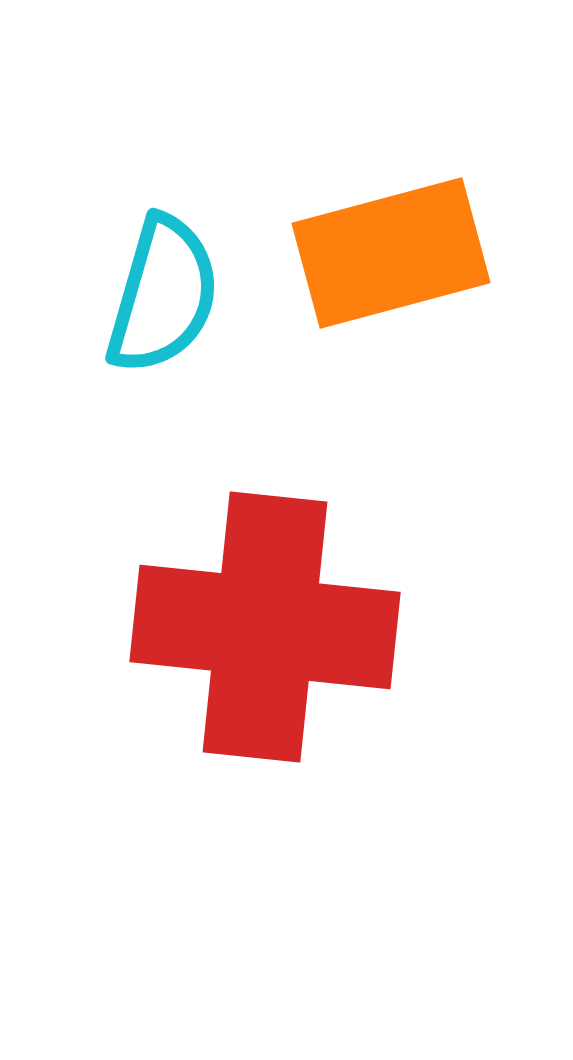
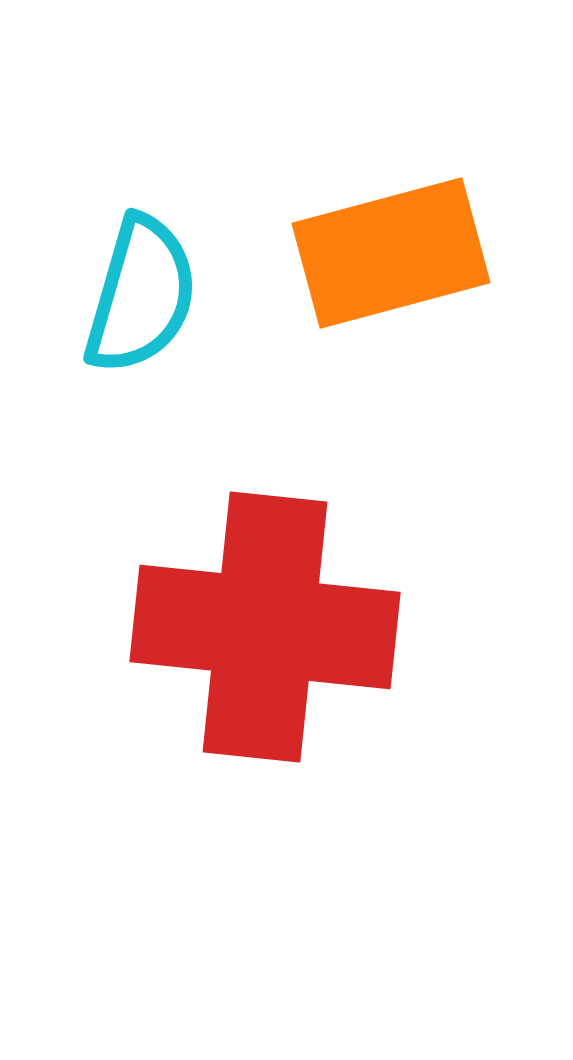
cyan semicircle: moved 22 px left
